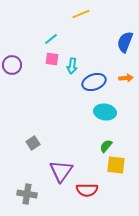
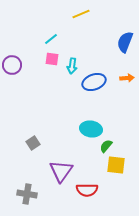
orange arrow: moved 1 px right
cyan ellipse: moved 14 px left, 17 px down
